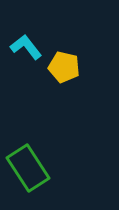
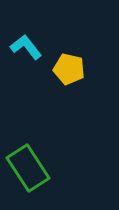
yellow pentagon: moved 5 px right, 2 px down
